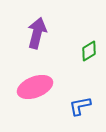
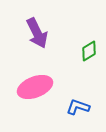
purple arrow: rotated 140 degrees clockwise
blue L-shape: moved 2 px left, 1 px down; rotated 30 degrees clockwise
